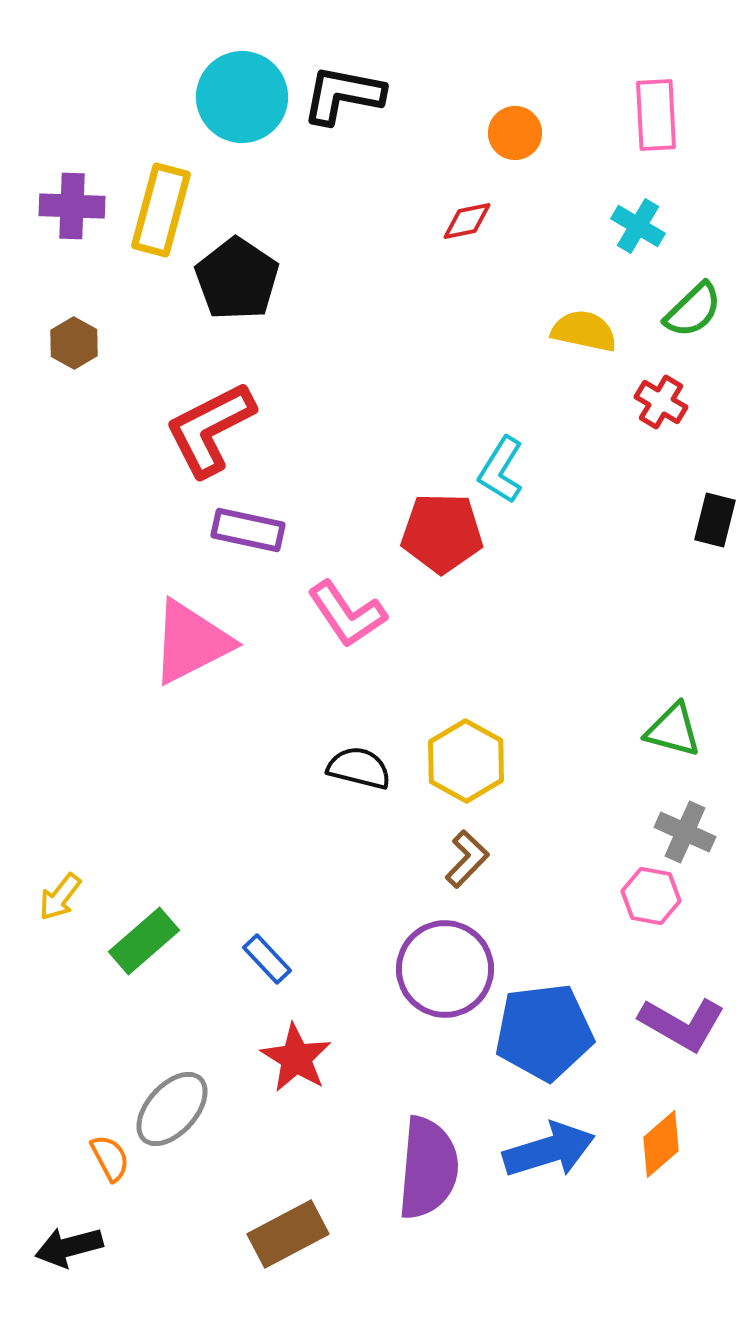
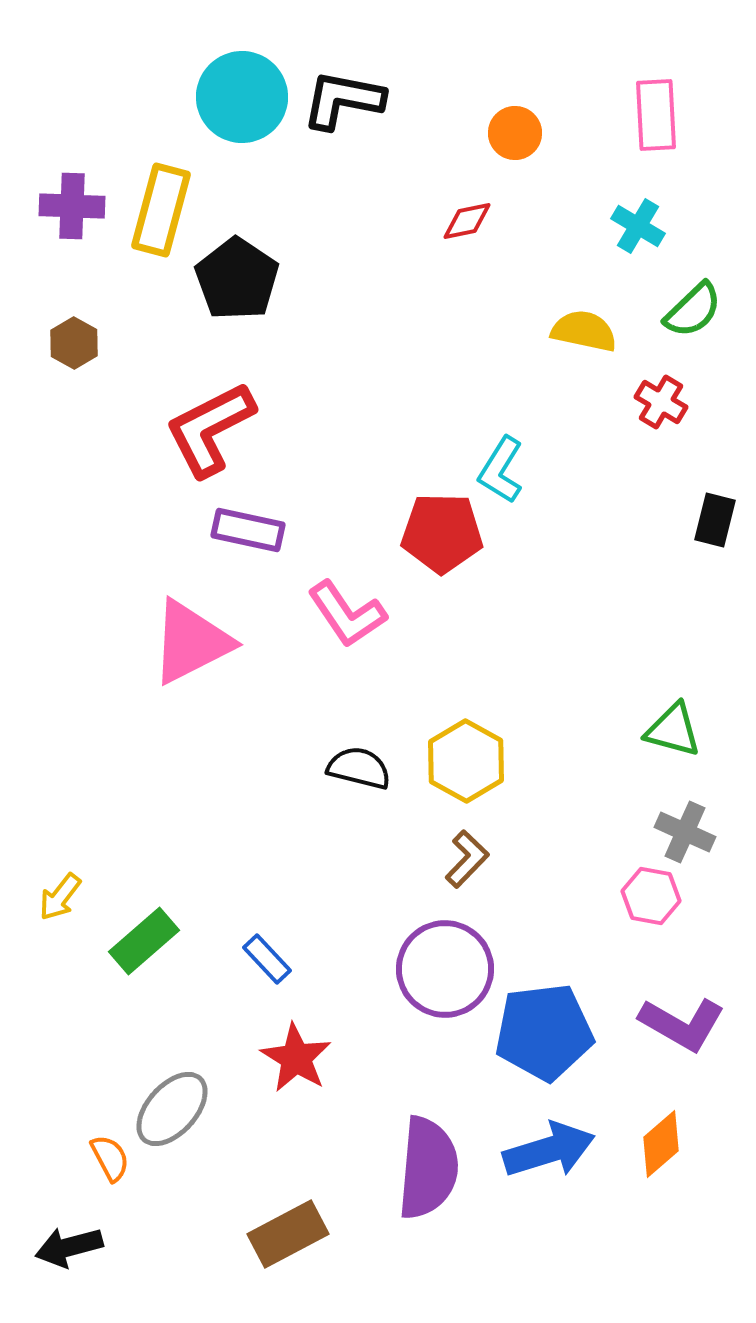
black L-shape: moved 5 px down
